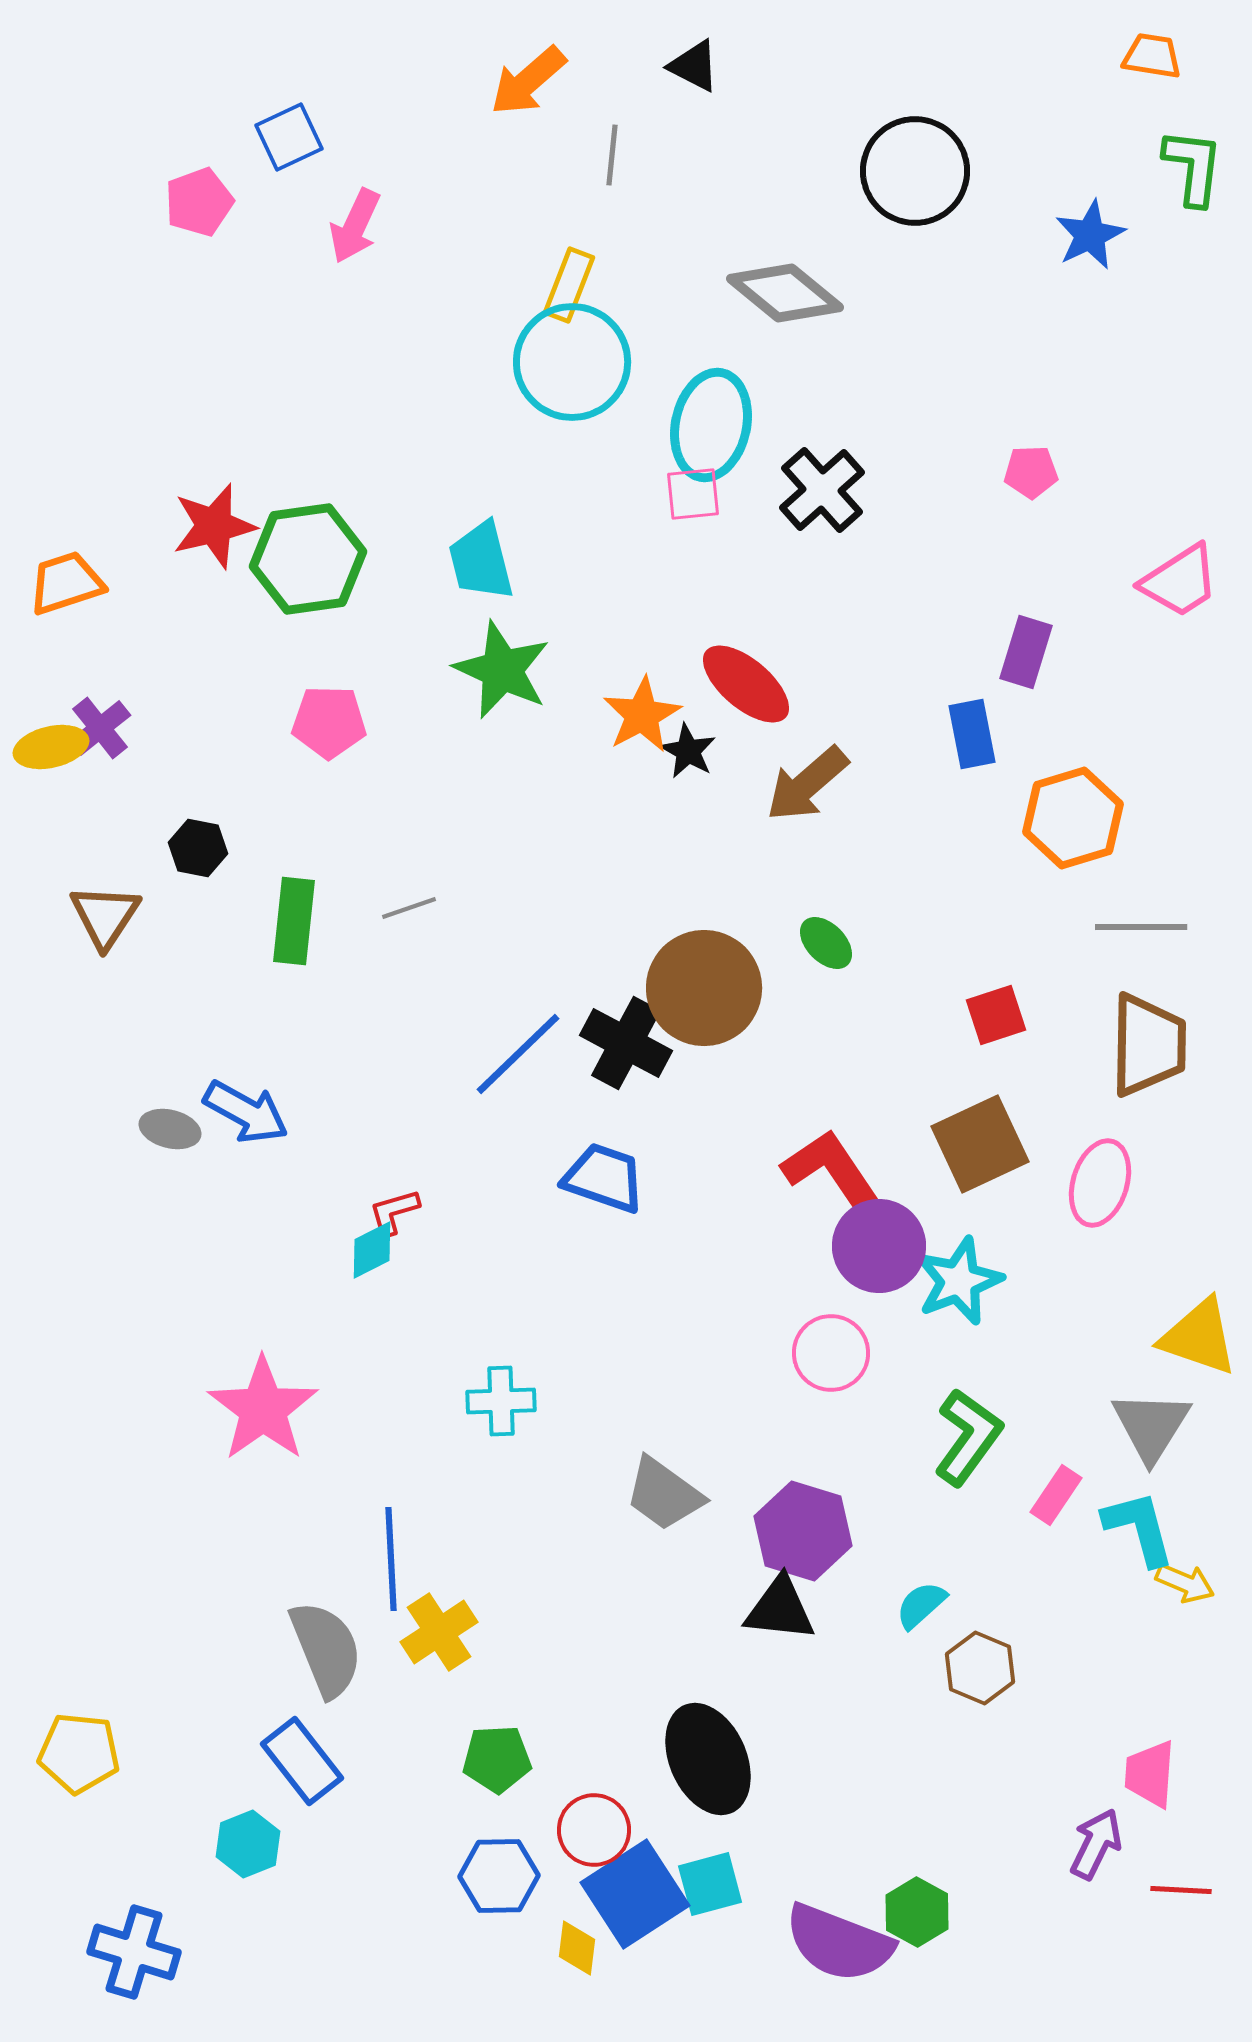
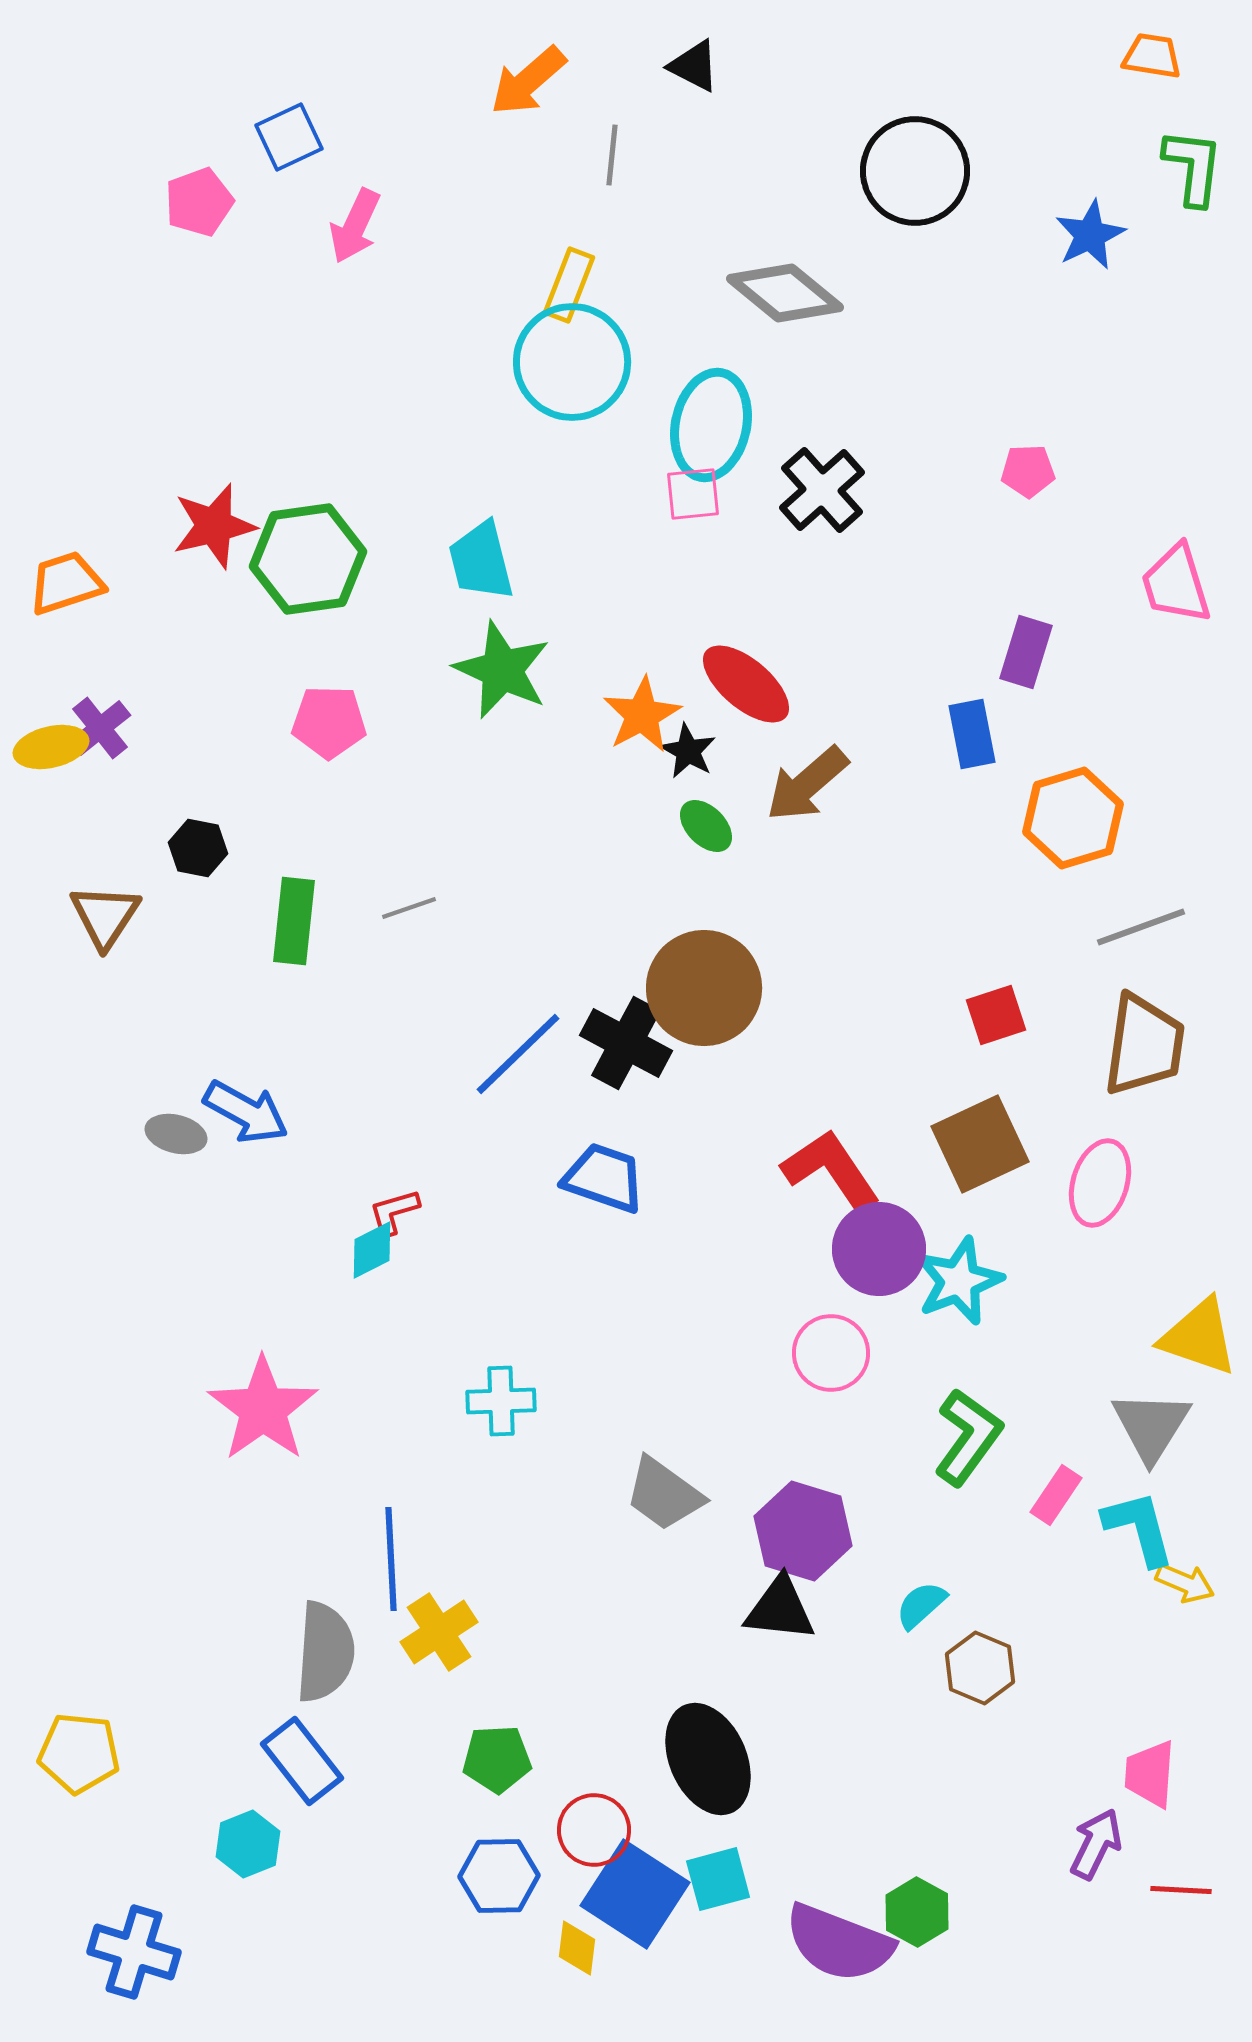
pink pentagon at (1031, 472): moved 3 px left, 1 px up
pink trapezoid at (1180, 581): moved 4 px left, 3 px down; rotated 106 degrees clockwise
gray line at (1141, 927): rotated 20 degrees counterclockwise
green ellipse at (826, 943): moved 120 px left, 117 px up
brown trapezoid at (1148, 1045): moved 4 px left; rotated 7 degrees clockwise
gray ellipse at (170, 1129): moved 6 px right, 5 px down
purple circle at (879, 1246): moved 3 px down
gray semicircle at (326, 1649): moved 1 px left, 3 px down; rotated 26 degrees clockwise
cyan square at (710, 1884): moved 8 px right, 5 px up
blue square at (635, 1894): rotated 24 degrees counterclockwise
